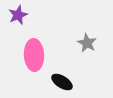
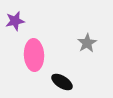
purple star: moved 3 px left, 6 px down; rotated 12 degrees clockwise
gray star: rotated 12 degrees clockwise
